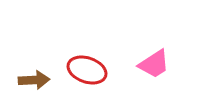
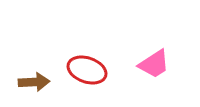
brown arrow: moved 2 px down
